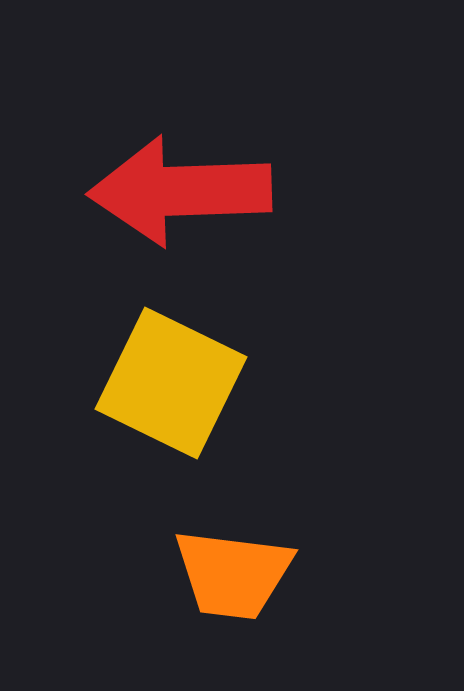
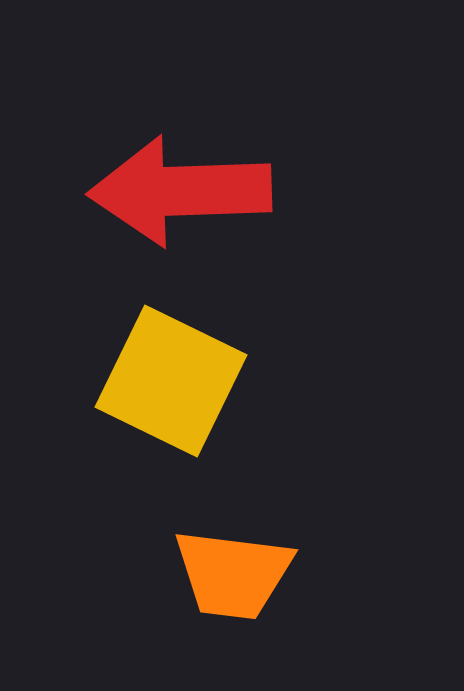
yellow square: moved 2 px up
